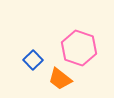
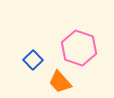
orange trapezoid: moved 3 px down; rotated 10 degrees clockwise
